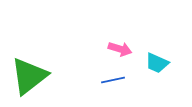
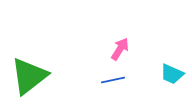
pink arrow: rotated 75 degrees counterclockwise
cyan trapezoid: moved 15 px right, 11 px down
